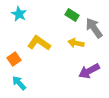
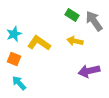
cyan star: moved 5 px left, 20 px down; rotated 21 degrees clockwise
gray arrow: moved 7 px up
yellow arrow: moved 1 px left, 2 px up
orange square: rotated 32 degrees counterclockwise
purple arrow: rotated 15 degrees clockwise
